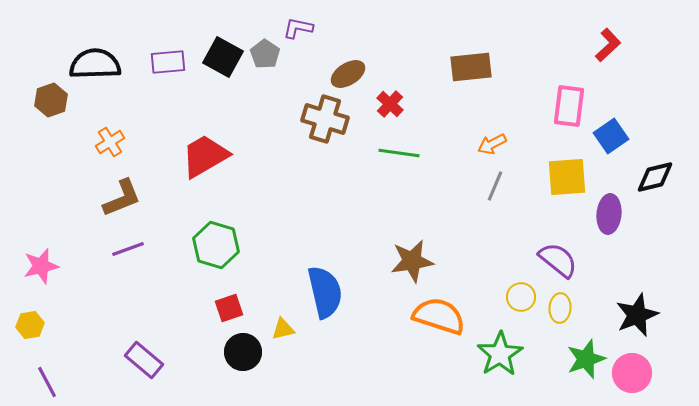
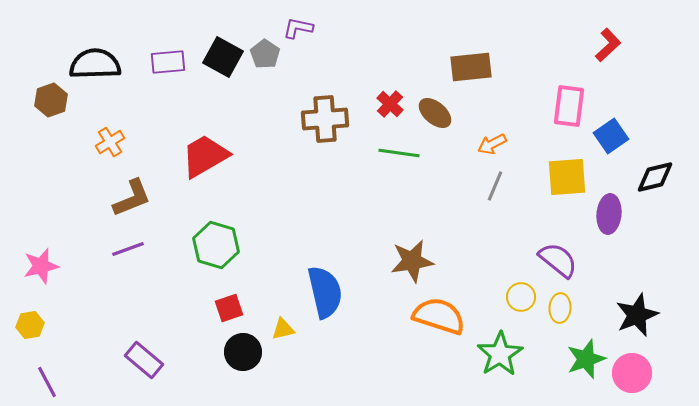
brown ellipse at (348, 74): moved 87 px right, 39 px down; rotated 72 degrees clockwise
brown cross at (325, 119): rotated 21 degrees counterclockwise
brown L-shape at (122, 198): moved 10 px right
